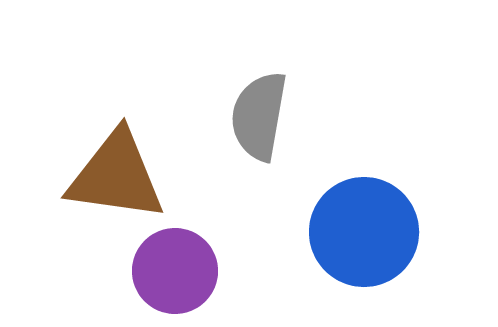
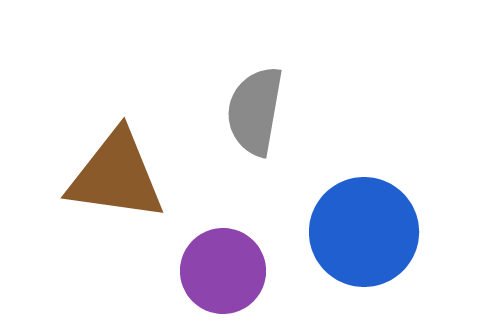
gray semicircle: moved 4 px left, 5 px up
purple circle: moved 48 px right
